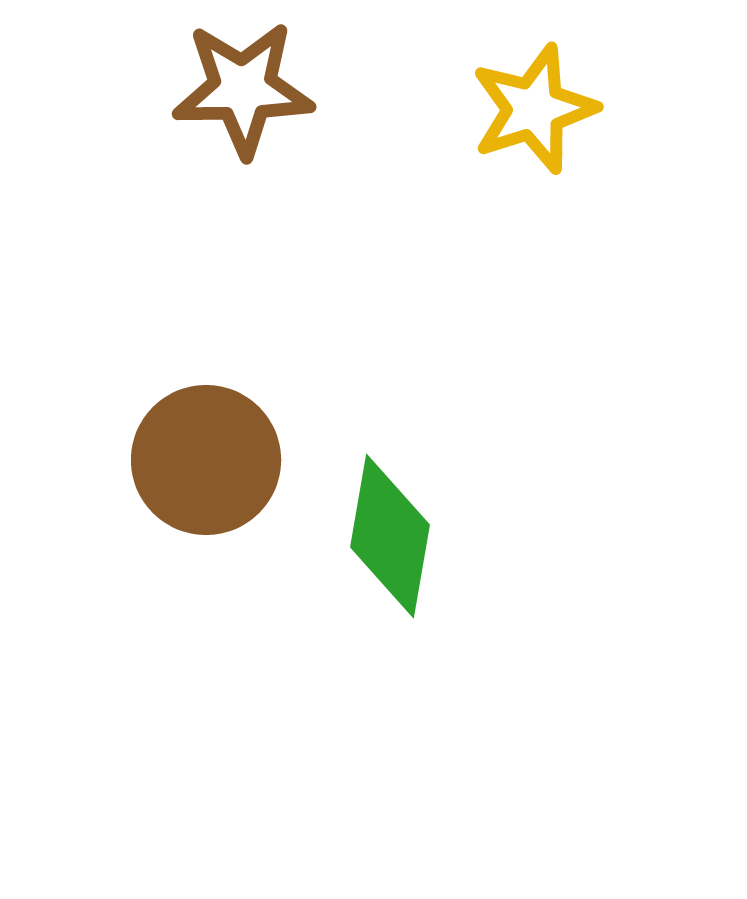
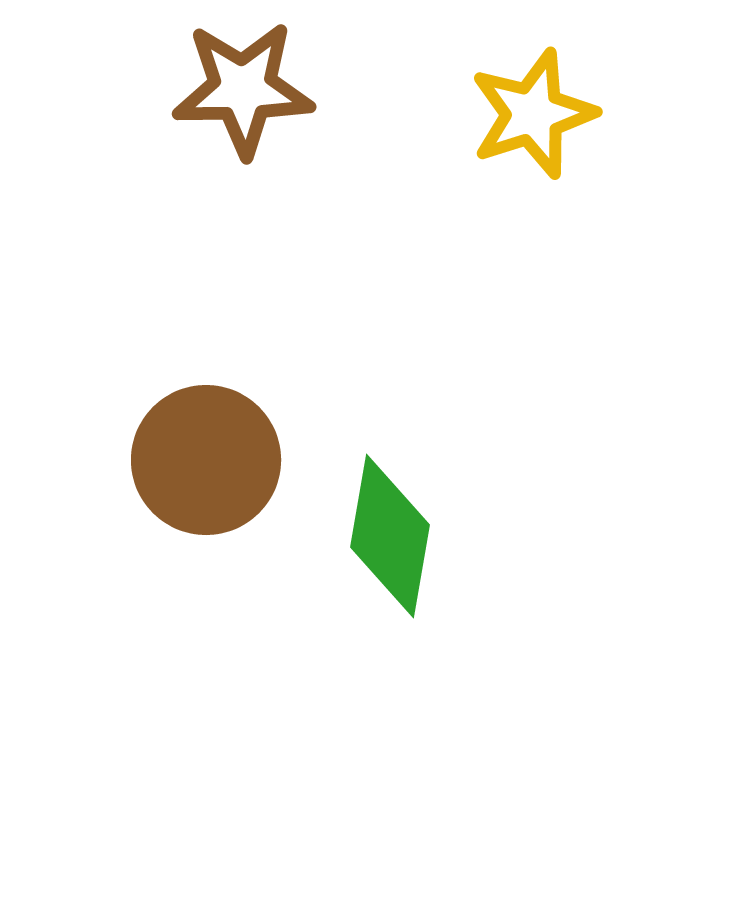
yellow star: moved 1 px left, 5 px down
